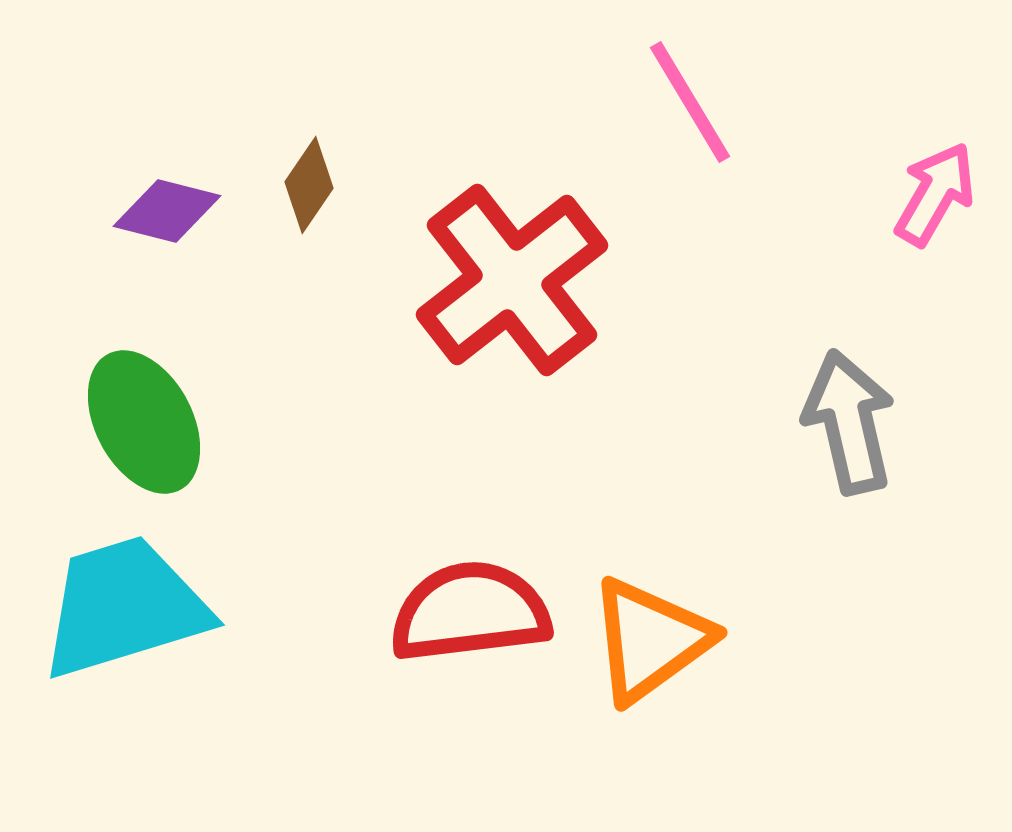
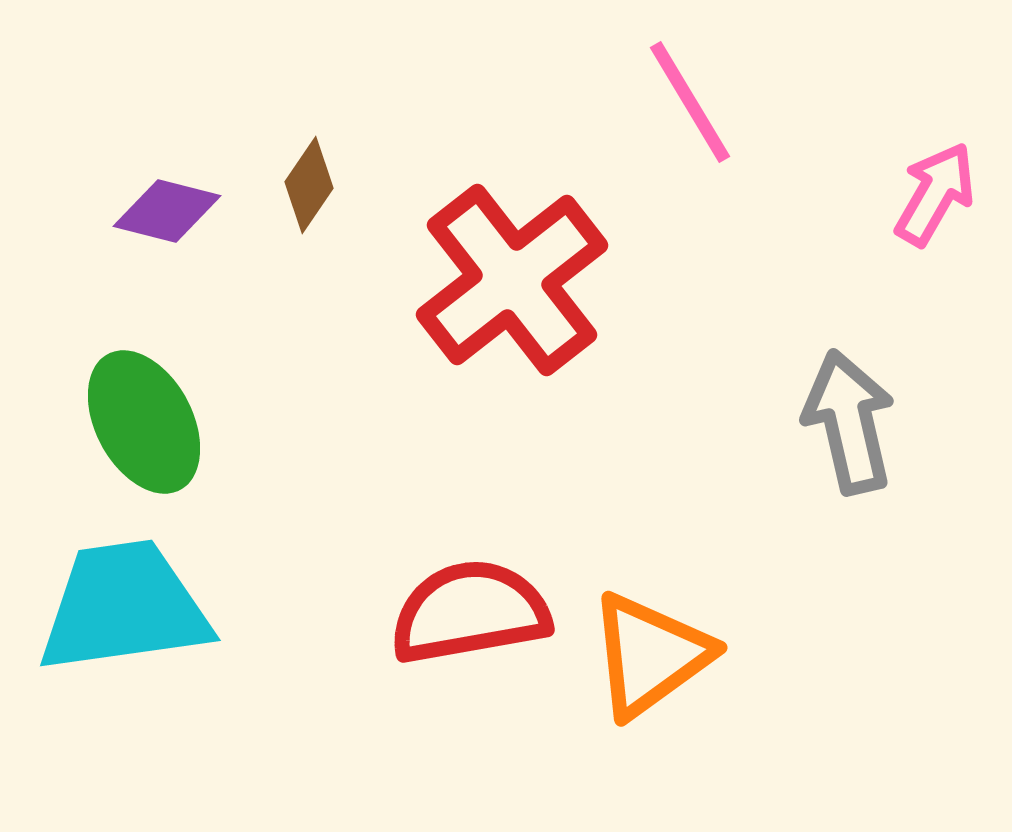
cyan trapezoid: rotated 9 degrees clockwise
red semicircle: rotated 3 degrees counterclockwise
orange triangle: moved 15 px down
